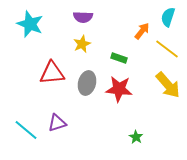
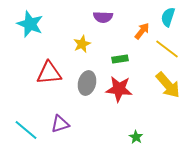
purple semicircle: moved 20 px right
green rectangle: moved 1 px right, 1 px down; rotated 28 degrees counterclockwise
red triangle: moved 3 px left
purple triangle: moved 3 px right, 1 px down
